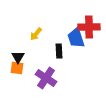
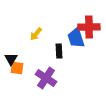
black triangle: moved 7 px left, 2 px down
